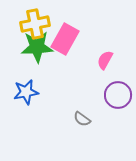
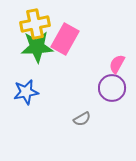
pink semicircle: moved 12 px right, 4 px down
purple circle: moved 6 px left, 7 px up
gray semicircle: rotated 66 degrees counterclockwise
